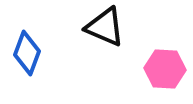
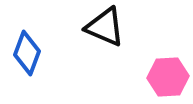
pink hexagon: moved 3 px right, 8 px down; rotated 6 degrees counterclockwise
